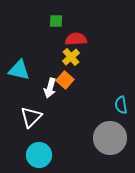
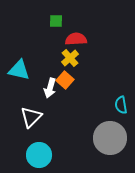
yellow cross: moved 1 px left, 1 px down
